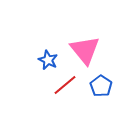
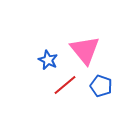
blue pentagon: rotated 15 degrees counterclockwise
